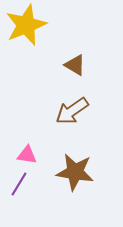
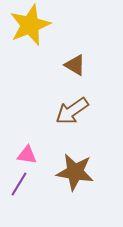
yellow star: moved 4 px right
